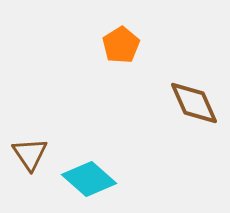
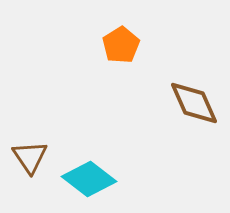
brown triangle: moved 3 px down
cyan diamond: rotated 4 degrees counterclockwise
